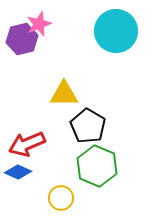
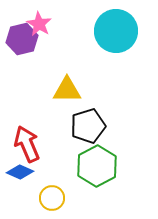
pink star: rotated 20 degrees counterclockwise
yellow triangle: moved 3 px right, 4 px up
black pentagon: rotated 24 degrees clockwise
red arrow: rotated 90 degrees clockwise
green hexagon: rotated 9 degrees clockwise
blue diamond: moved 2 px right
yellow circle: moved 9 px left
